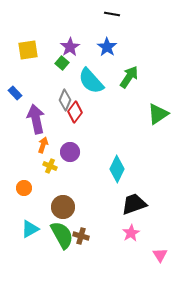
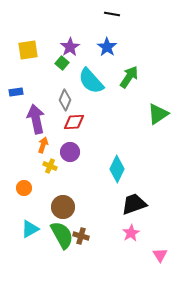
blue rectangle: moved 1 px right, 1 px up; rotated 56 degrees counterclockwise
red diamond: moved 1 px left, 10 px down; rotated 50 degrees clockwise
